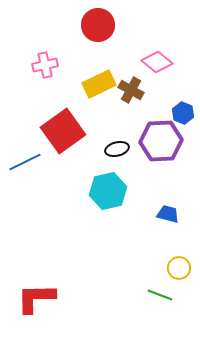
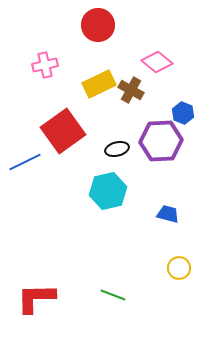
green line: moved 47 px left
